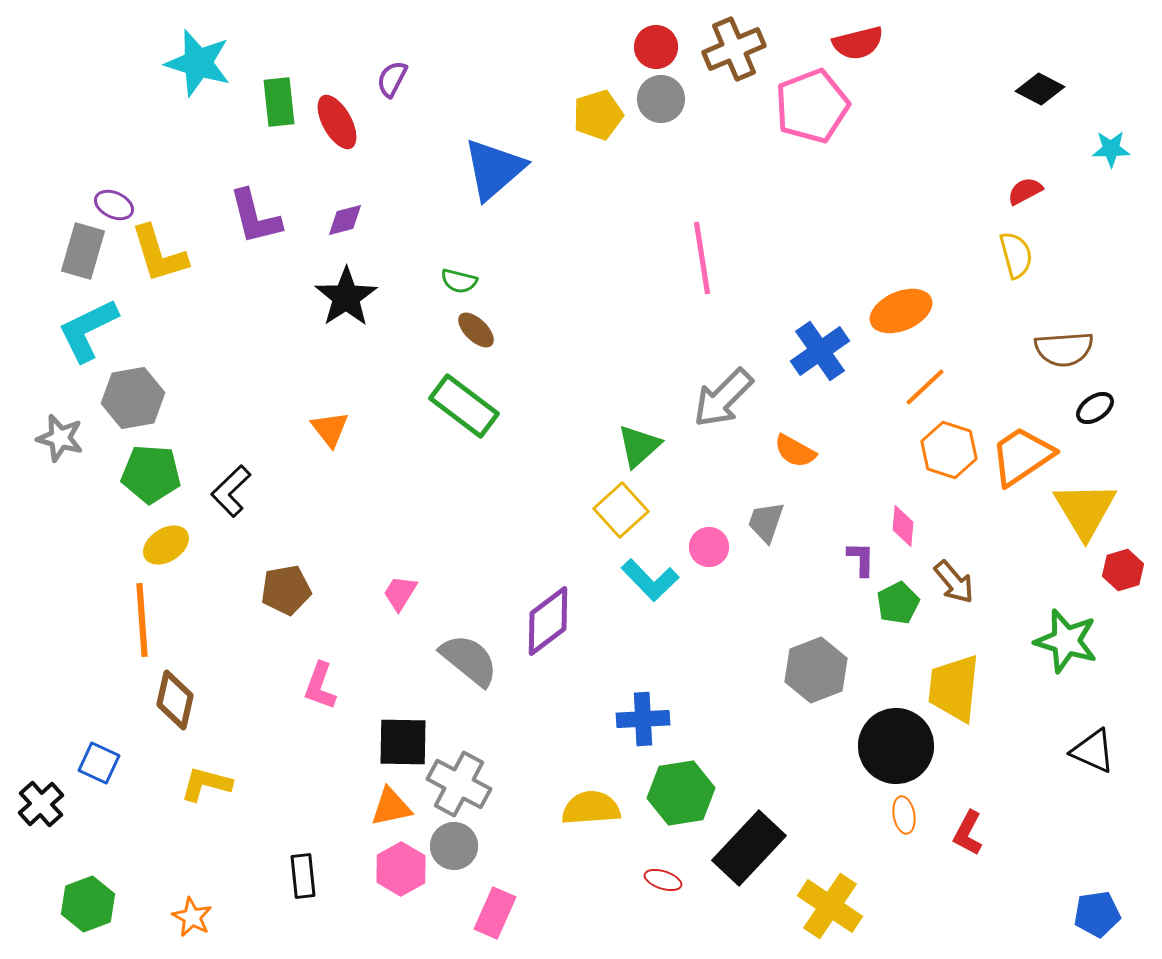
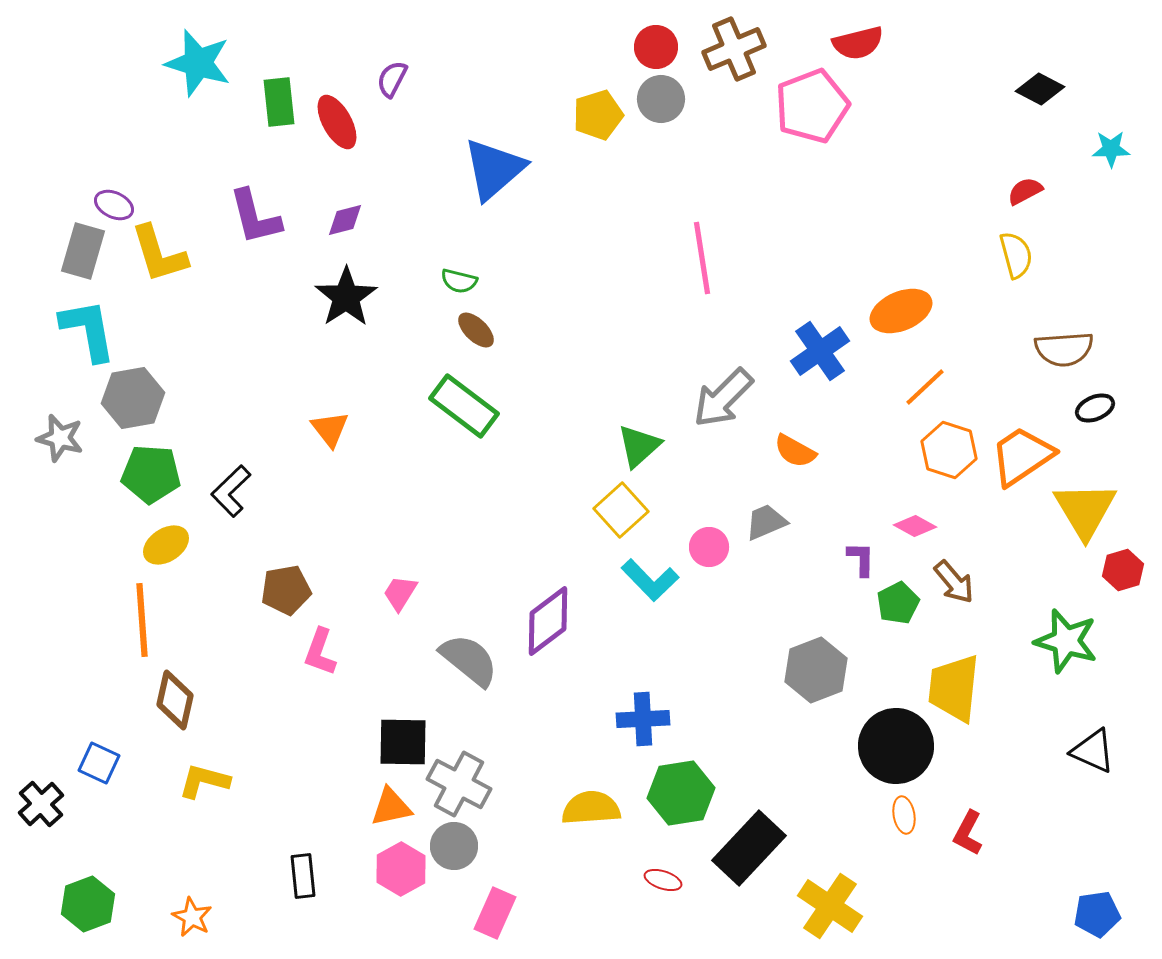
cyan L-shape at (88, 330): rotated 106 degrees clockwise
black ellipse at (1095, 408): rotated 12 degrees clockwise
gray trapezoid at (766, 522): rotated 48 degrees clockwise
pink diamond at (903, 526): moved 12 px right; rotated 66 degrees counterclockwise
pink L-shape at (320, 686): moved 34 px up
yellow L-shape at (206, 784): moved 2 px left, 3 px up
